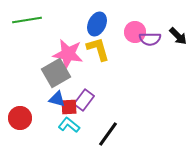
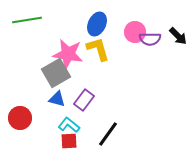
red square: moved 34 px down
